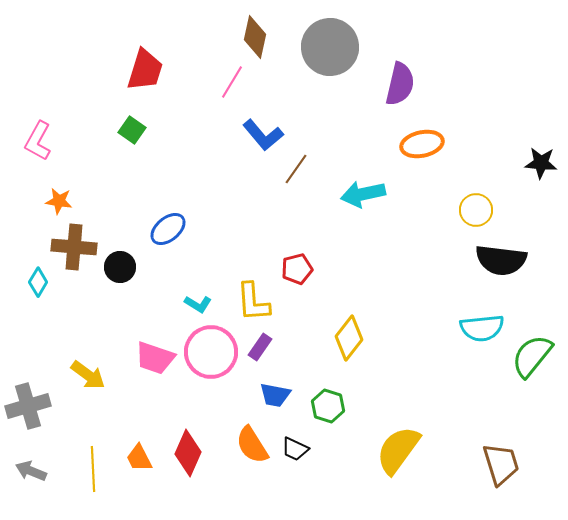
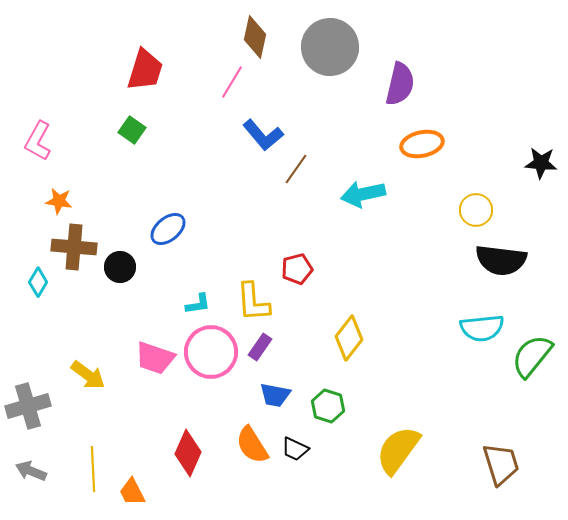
cyan L-shape: rotated 40 degrees counterclockwise
orange trapezoid: moved 7 px left, 34 px down
